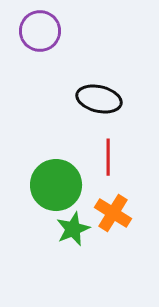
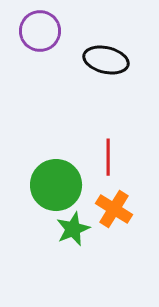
black ellipse: moved 7 px right, 39 px up
orange cross: moved 1 px right, 4 px up
